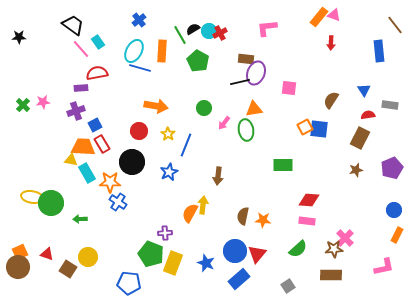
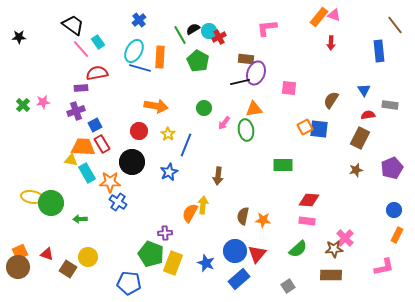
red cross at (220, 33): moved 1 px left, 4 px down
orange rectangle at (162, 51): moved 2 px left, 6 px down
